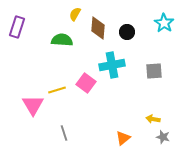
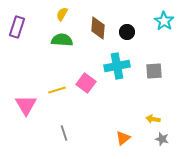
yellow semicircle: moved 13 px left
cyan star: moved 2 px up
cyan cross: moved 5 px right, 1 px down
pink triangle: moved 7 px left
gray star: moved 1 px left, 2 px down
